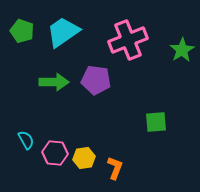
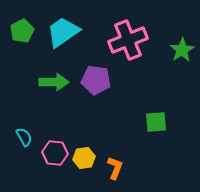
green pentagon: rotated 25 degrees clockwise
cyan semicircle: moved 2 px left, 3 px up
